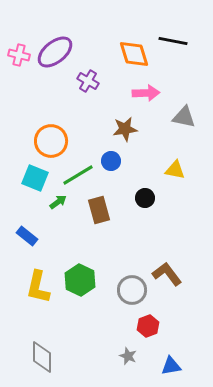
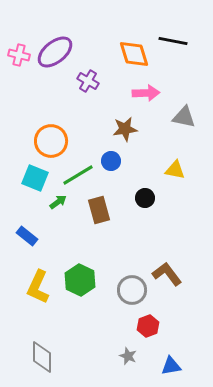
yellow L-shape: rotated 12 degrees clockwise
